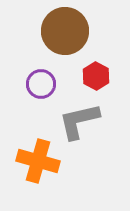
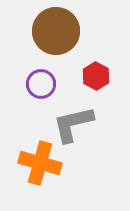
brown circle: moved 9 px left
gray L-shape: moved 6 px left, 3 px down
orange cross: moved 2 px right, 2 px down
